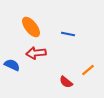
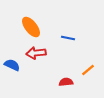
blue line: moved 4 px down
red semicircle: rotated 136 degrees clockwise
